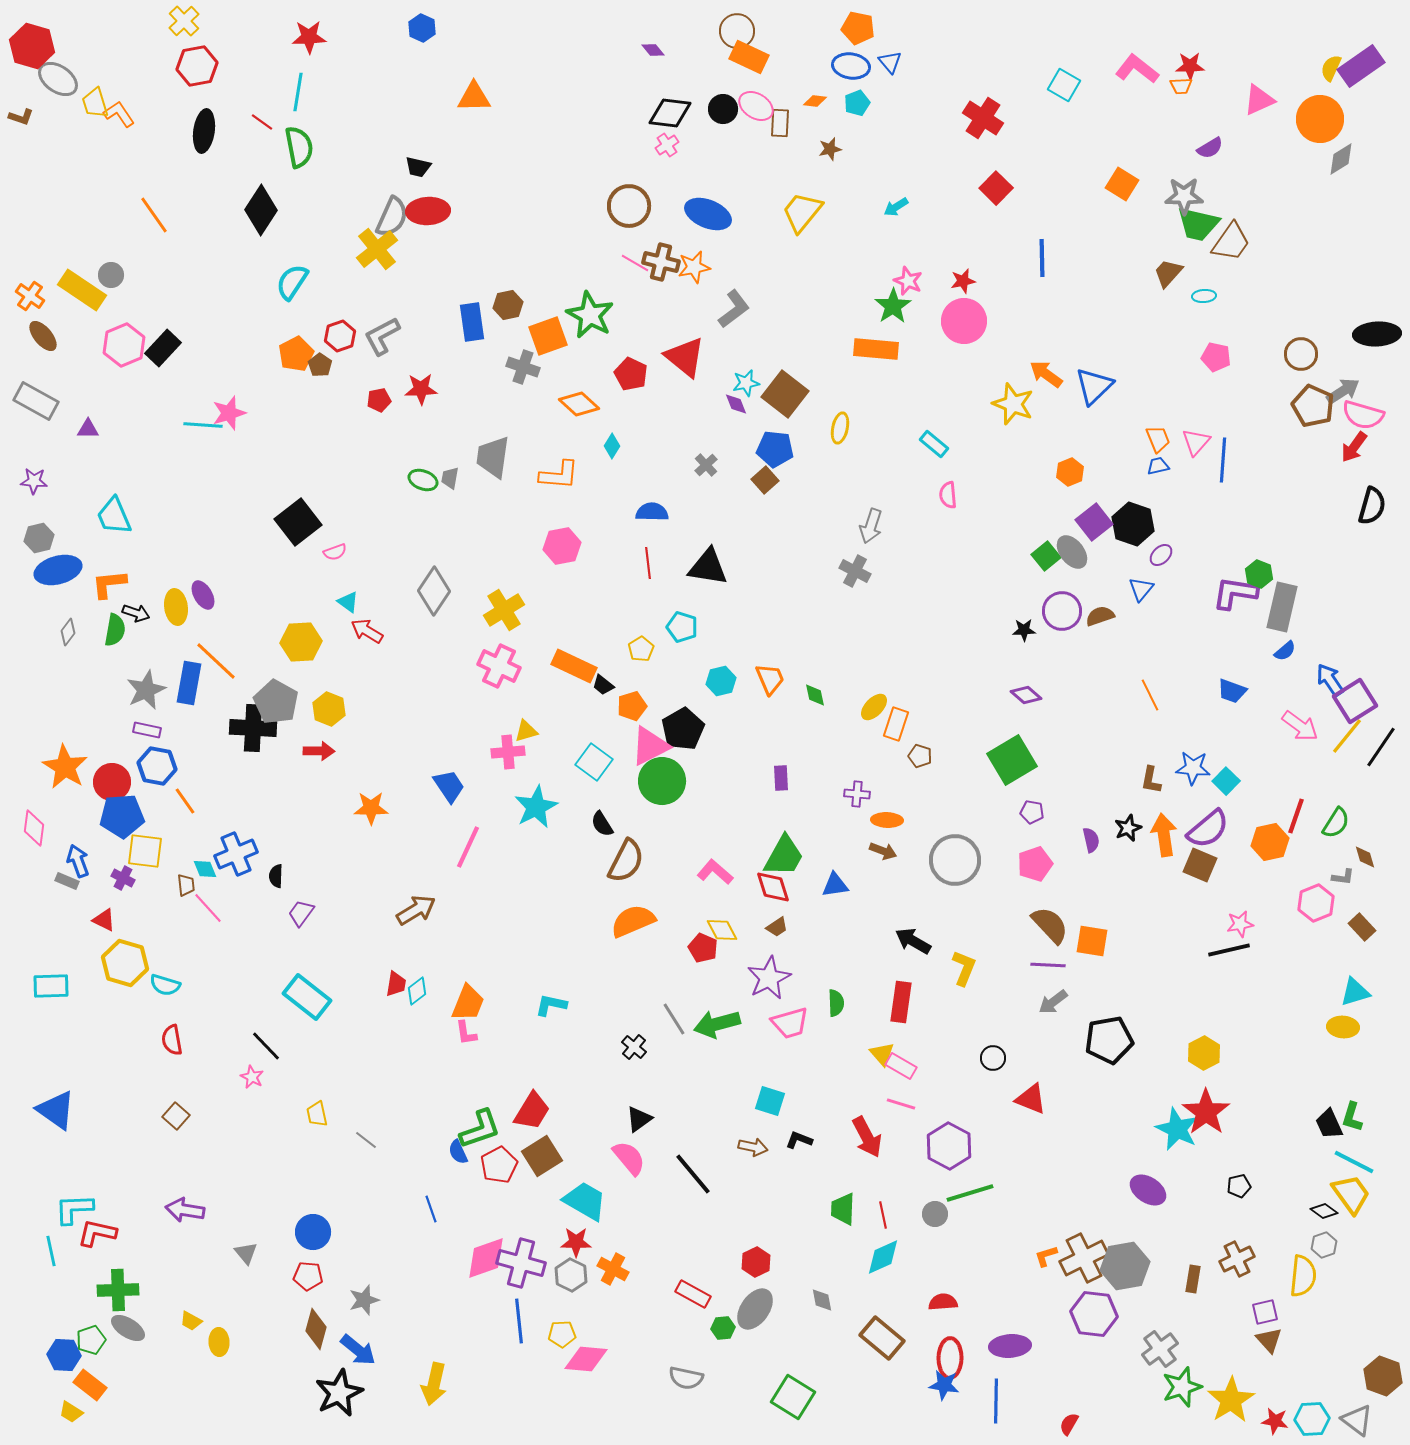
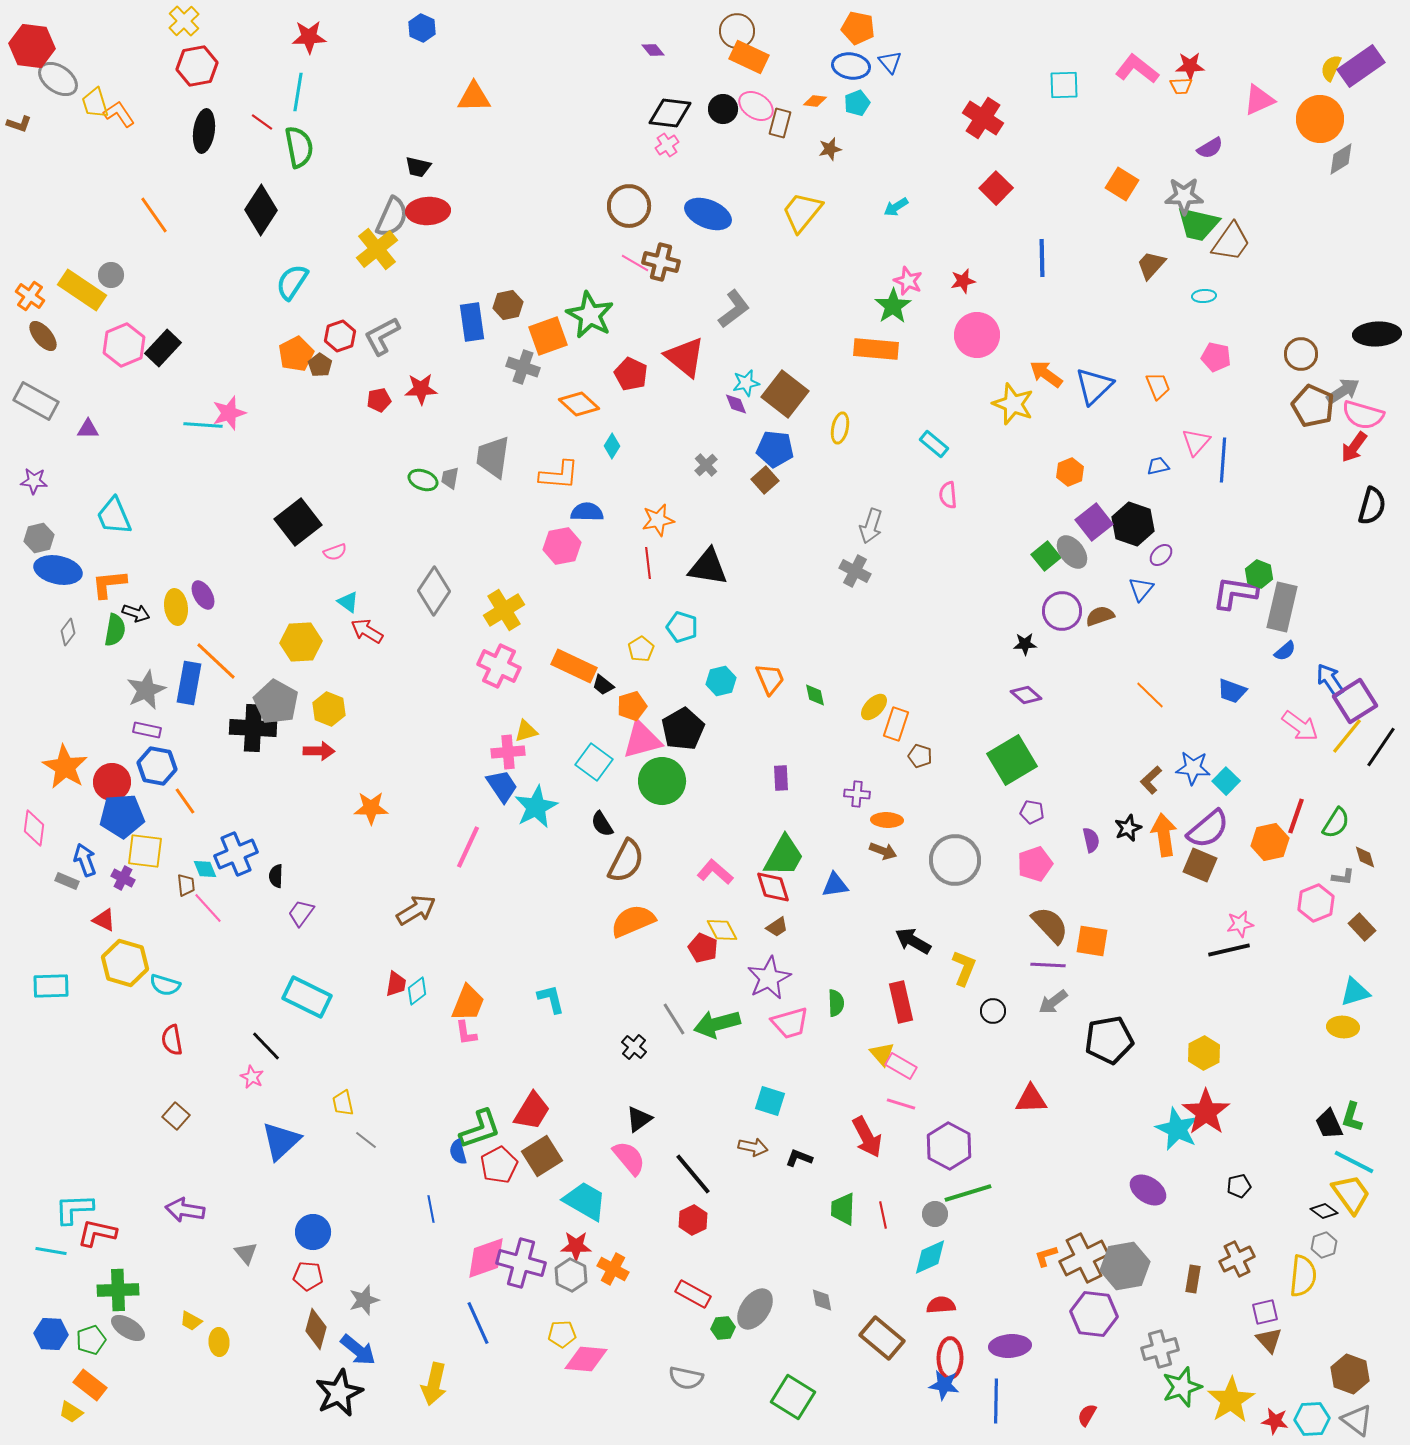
red hexagon at (32, 46): rotated 9 degrees counterclockwise
cyan square at (1064, 85): rotated 32 degrees counterclockwise
brown L-shape at (21, 117): moved 2 px left, 7 px down
brown rectangle at (780, 123): rotated 12 degrees clockwise
orange star at (694, 267): moved 36 px left, 253 px down
brown trapezoid at (1168, 273): moved 17 px left, 8 px up
pink circle at (964, 321): moved 13 px right, 14 px down
orange trapezoid at (1158, 439): moved 53 px up
blue semicircle at (652, 512): moved 65 px left
blue ellipse at (58, 570): rotated 27 degrees clockwise
black star at (1024, 630): moved 1 px right, 14 px down
orange line at (1150, 695): rotated 20 degrees counterclockwise
pink triangle at (650, 746): moved 8 px left, 6 px up; rotated 12 degrees clockwise
brown L-shape at (1151, 780): rotated 36 degrees clockwise
blue trapezoid at (449, 786): moved 53 px right
blue arrow at (78, 861): moved 7 px right, 1 px up
cyan rectangle at (307, 997): rotated 12 degrees counterclockwise
red rectangle at (901, 1002): rotated 21 degrees counterclockwise
cyan L-shape at (551, 1005): moved 6 px up; rotated 64 degrees clockwise
black circle at (993, 1058): moved 47 px up
red triangle at (1031, 1099): rotated 24 degrees counterclockwise
blue triangle at (56, 1110): moved 225 px right, 31 px down; rotated 42 degrees clockwise
yellow trapezoid at (317, 1114): moved 26 px right, 11 px up
black L-shape at (799, 1140): moved 18 px down
blue semicircle at (458, 1152): rotated 10 degrees clockwise
green line at (970, 1193): moved 2 px left
blue line at (431, 1209): rotated 8 degrees clockwise
red star at (576, 1242): moved 4 px down
cyan line at (51, 1251): rotated 68 degrees counterclockwise
cyan diamond at (883, 1257): moved 47 px right
red hexagon at (756, 1262): moved 63 px left, 42 px up
red semicircle at (943, 1302): moved 2 px left, 3 px down
blue line at (519, 1321): moved 41 px left, 2 px down; rotated 18 degrees counterclockwise
gray cross at (1160, 1349): rotated 21 degrees clockwise
blue hexagon at (64, 1355): moved 13 px left, 21 px up
brown hexagon at (1383, 1376): moved 33 px left, 2 px up
red semicircle at (1069, 1424): moved 18 px right, 9 px up
